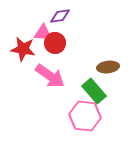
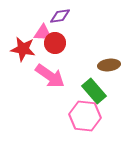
brown ellipse: moved 1 px right, 2 px up
